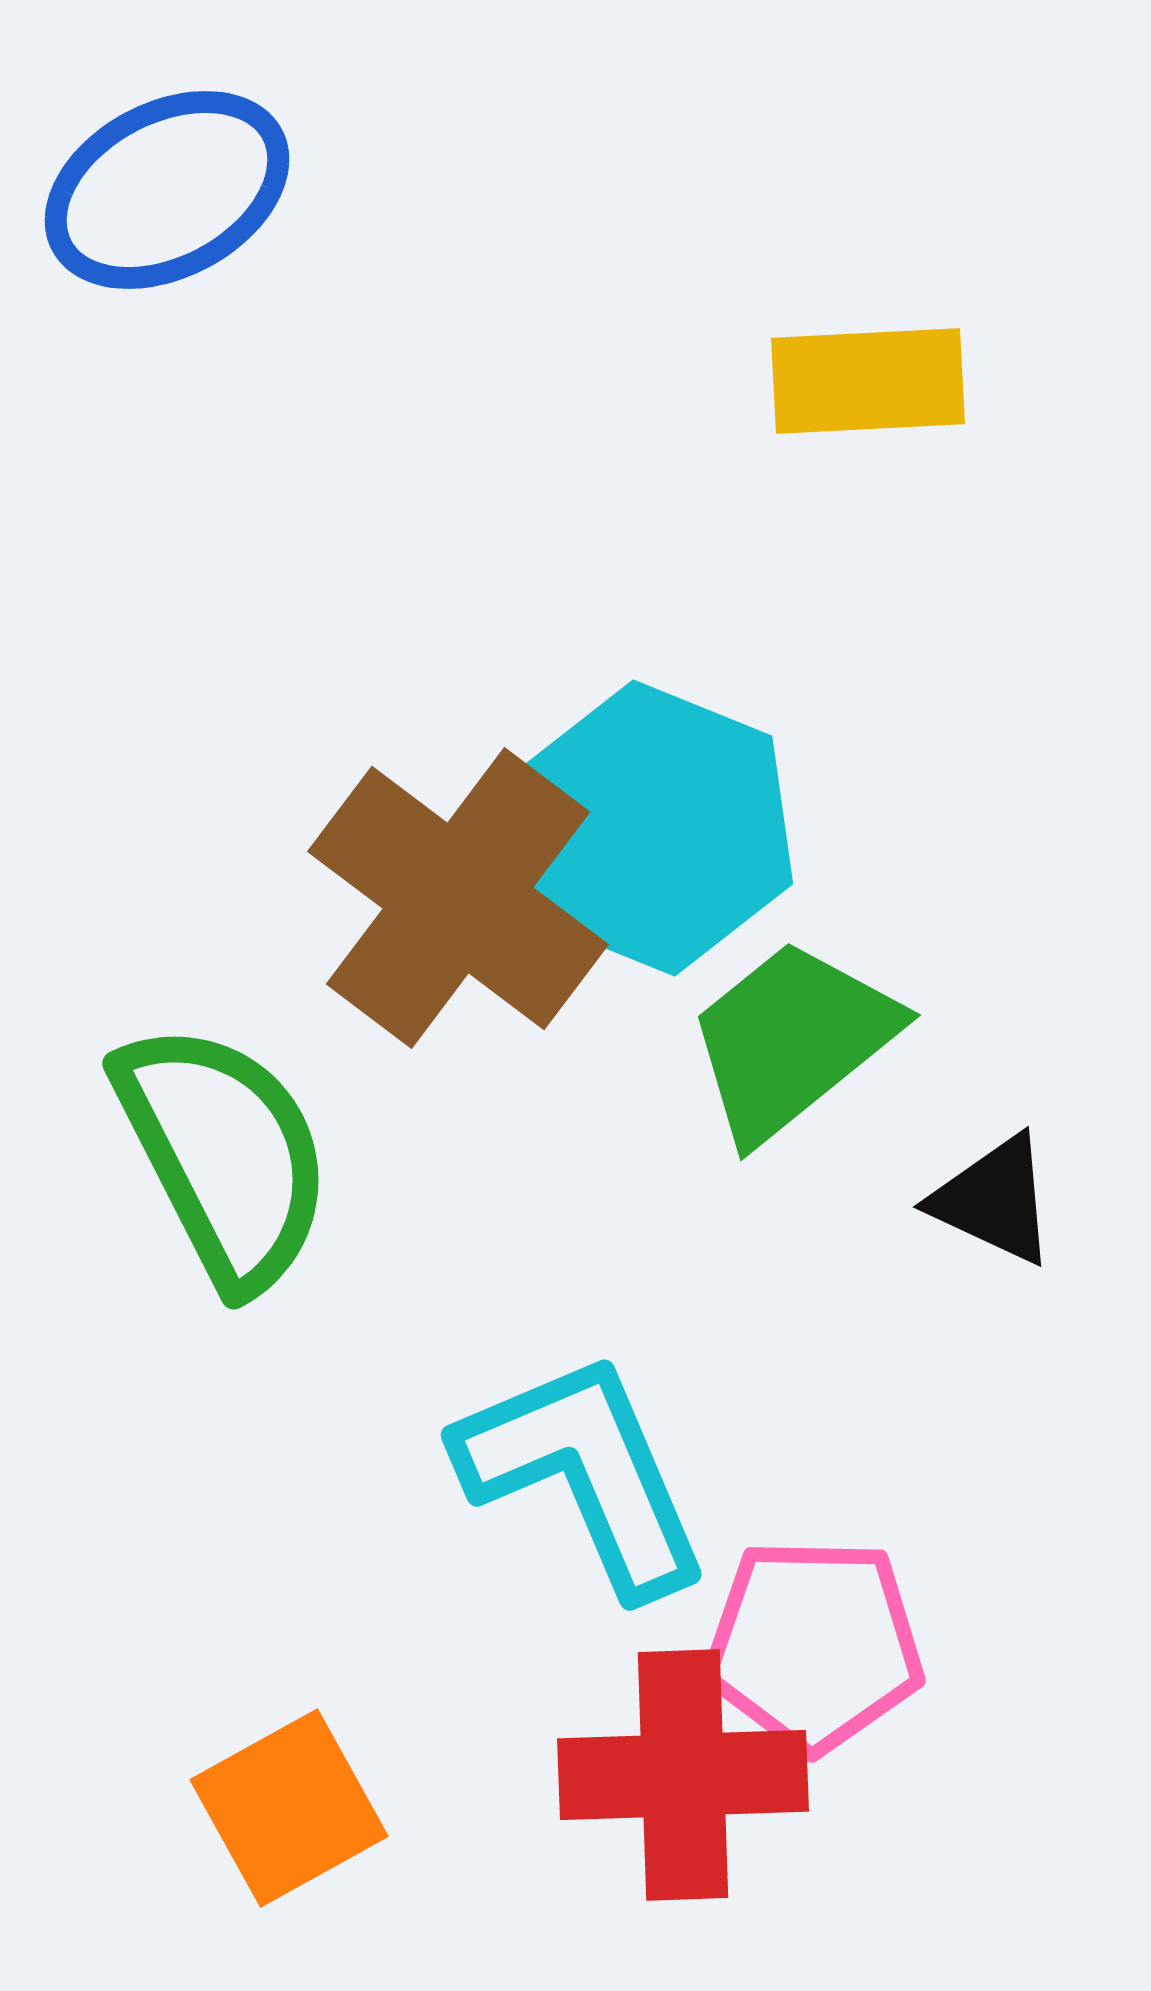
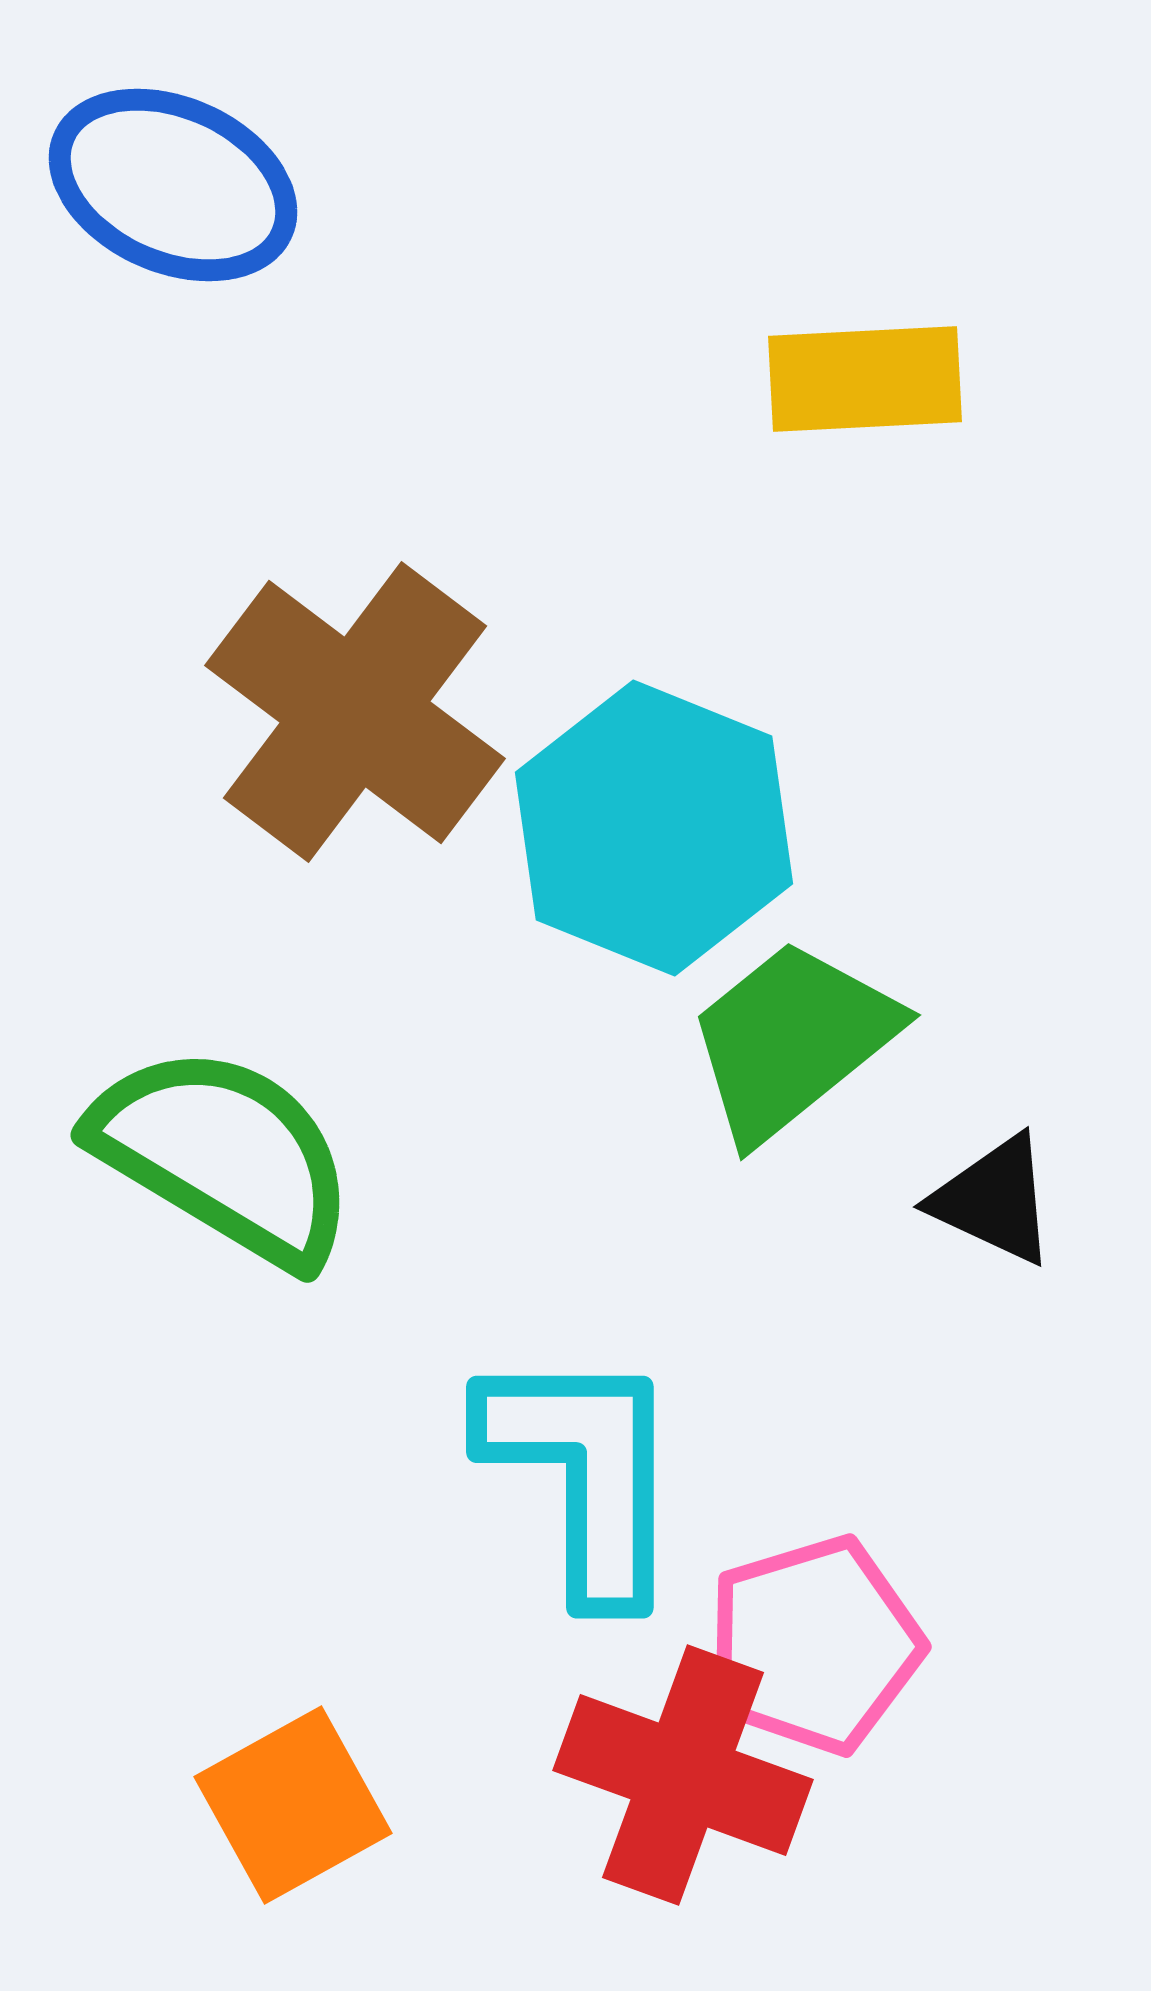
blue ellipse: moved 6 px right, 5 px up; rotated 52 degrees clockwise
yellow rectangle: moved 3 px left, 2 px up
brown cross: moved 103 px left, 186 px up
green semicircle: rotated 32 degrees counterclockwise
cyan L-shape: rotated 23 degrees clockwise
pink pentagon: rotated 18 degrees counterclockwise
red cross: rotated 22 degrees clockwise
orange square: moved 4 px right, 3 px up
